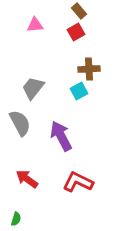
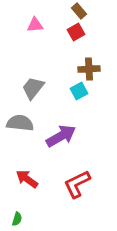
gray semicircle: rotated 56 degrees counterclockwise
purple arrow: rotated 88 degrees clockwise
red L-shape: moved 1 px left, 2 px down; rotated 52 degrees counterclockwise
green semicircle: moved 1 px right
